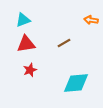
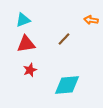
brown line: moved 4 px up; rotated 16 degrees counterclockwise
cyan diamond: moved 9 px left, 2 px down
